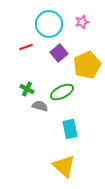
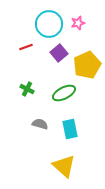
pink star: moved 4 px left, 1 px down
green ellipse: moved 2 px right, 1 px down
gray semicircle: moved 18 px down
